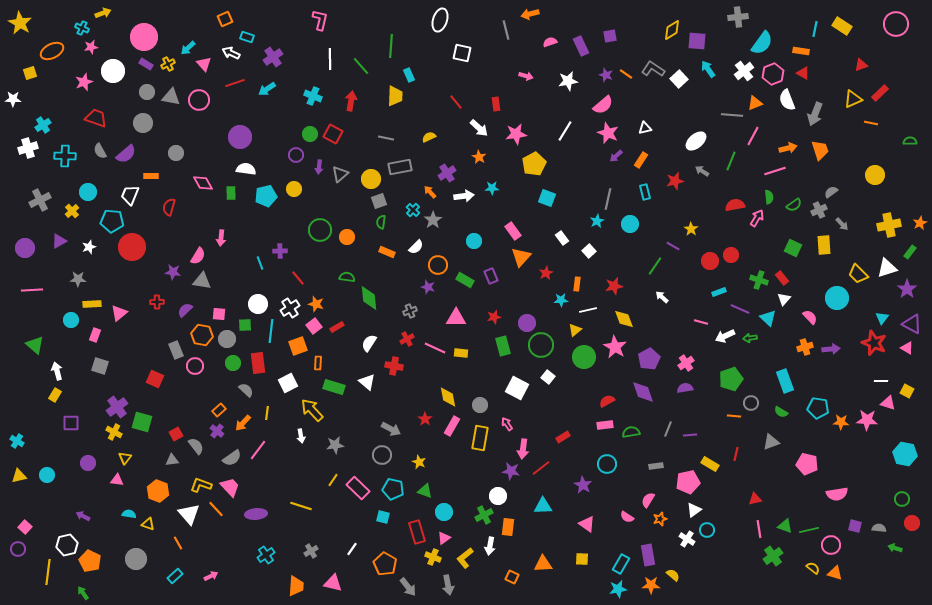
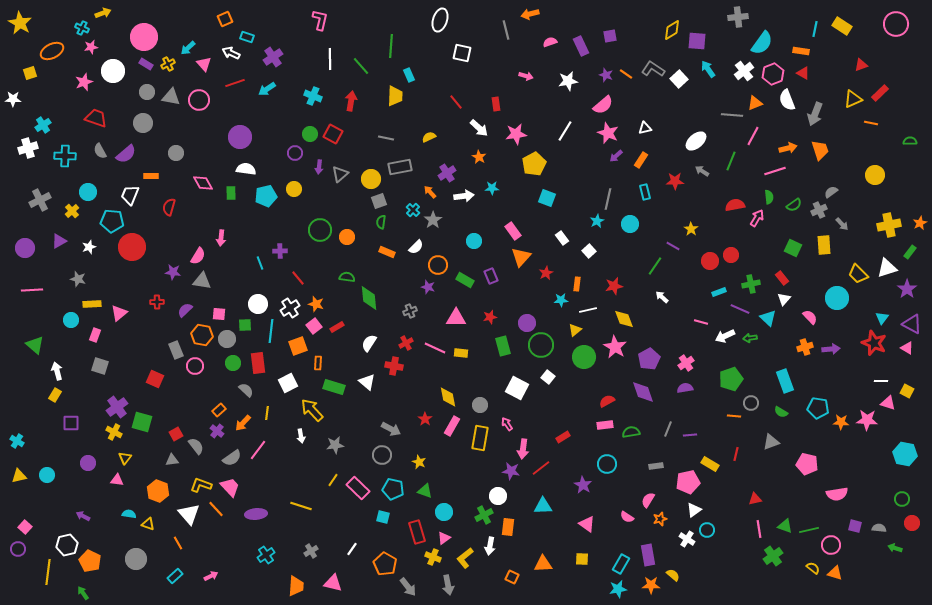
purple circle at (296, 155): moved 1 px left, 2 px up
red star at (675, 181): rotated 12 degrees clockwise
gray star at (78, 279): rotated 14 degrees clockwise
green cross at (759, 280): moved 8 px left, 4 px down; rotated 30 degrees counterclockwise
red star at (494, 317): moved 4 px left
red cross at (407, 339): moved 1 px left, 4 px down
